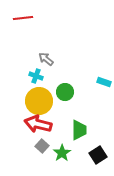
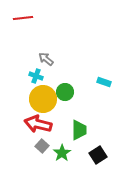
yellow circle: moved 4 px right, 2 px up
